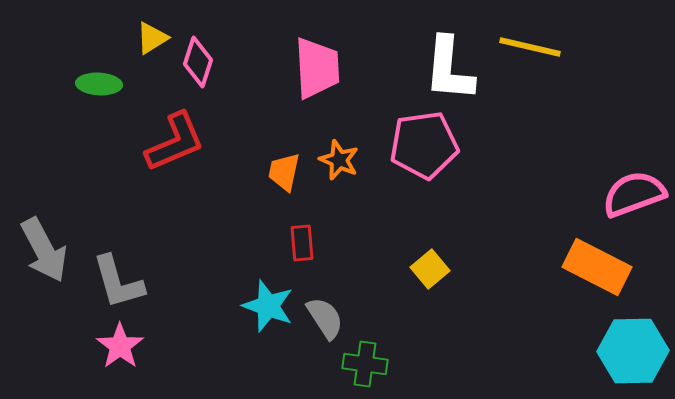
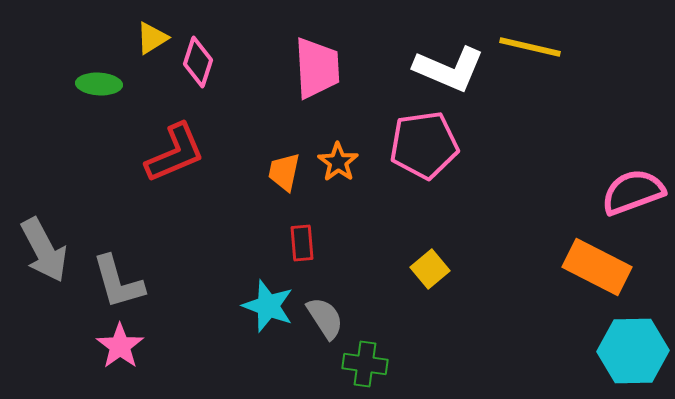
white L-shape: rotated 72 degrees counterclockwise
red L-shape: moved 11 px down
orange star: moved 1 px left, 2 px down; rotated 12 degrees clockwise
pink semicircle: moved 1 px left, 2 px up
